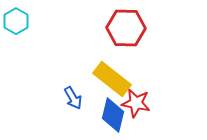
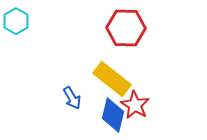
blue arrow: moved 1 px left
red star: moved 1 px left, 2 px down; rotated 20 degrees clockwise
